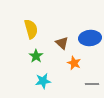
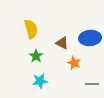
brown triangle: rotated 16 degrees counterclockwise
cyan star: moved 3 px left
